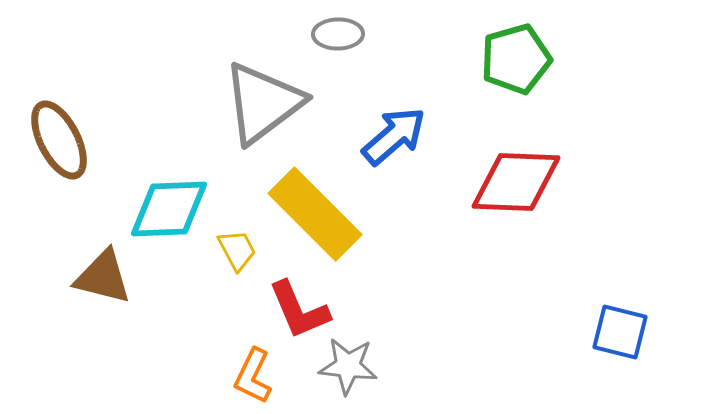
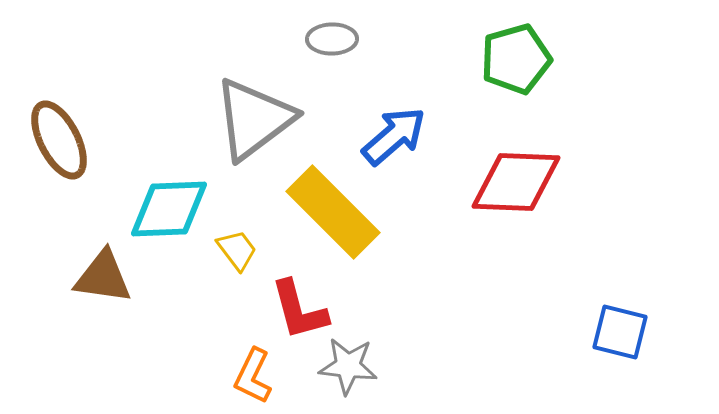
gray ellipse: moved 6 px left, 5 px down
gray triangle: moved 9 px left, 16 px down
yellow rectangle: moved 18 px right, 2 px up
yellow trapezoid: rotated 9 degrees counterclockwise
brown triangle: rotated 6 degrees counterclockwise
red L-shape: rotated 8 degrees clockwise
